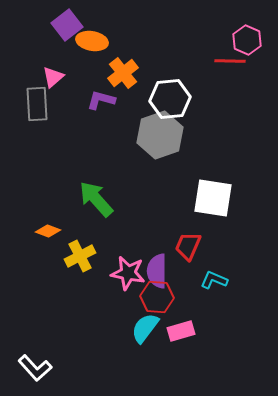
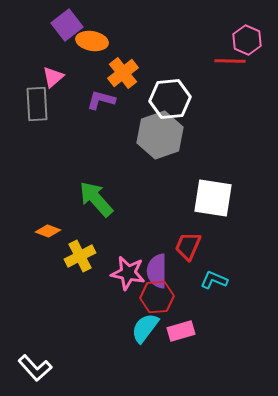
red hexagon: rotated 8 degrees counterclockwise
